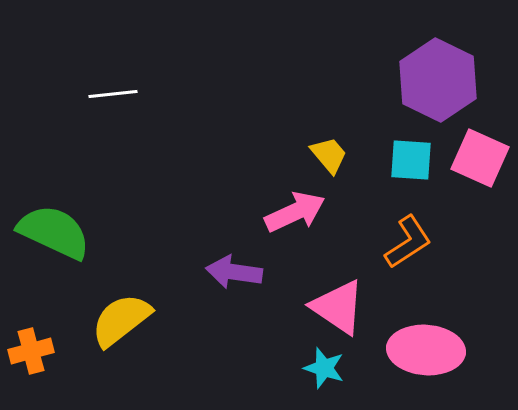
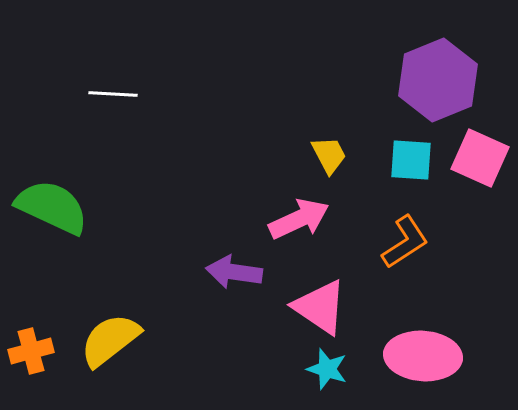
purple hexagon: rotated 12 degrees clockwise
white line: rotated 9 degrees clockwise
yellow trapezoid: rotated 12 degrees clockwise
pink arrow: moved 4 px right, 7 px down
green semicircle: moved 2 px left, 25 px up
orange L-shape: moved 3 px left
pink triangle: moved 18 px left
yellow semicircle: moved 11 px left, 20 px down
pink ellipse: moved 3 px left, 6 px down
cyan star: moved 3 px right, 1 px down
